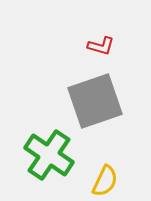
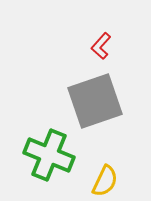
red L-shape: rotated 116 degrees clockwise
green cross: rotated 12 degrees counterclockwise
